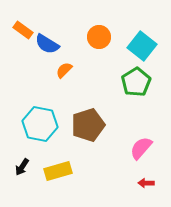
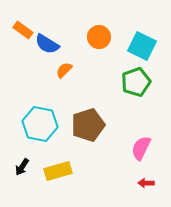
cyan square: rotated 12 degrees counterclockwise
green pentagon: rotated 12 degrees clockwise
pink semicircle: rotated 15 degrees counterclockwise
